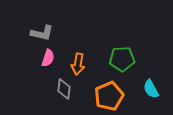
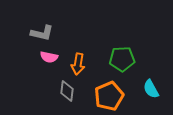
pink semicircle: moved 1 px right, 1 px up; rotated 84 degrees clockwise
gray diamond: moved 3 px right, 2 px down
